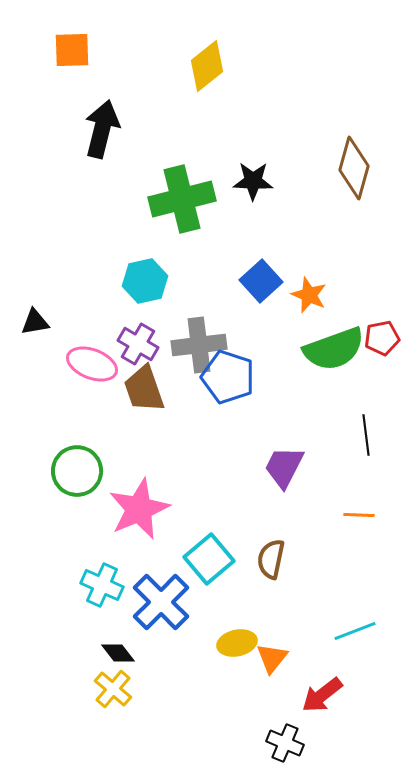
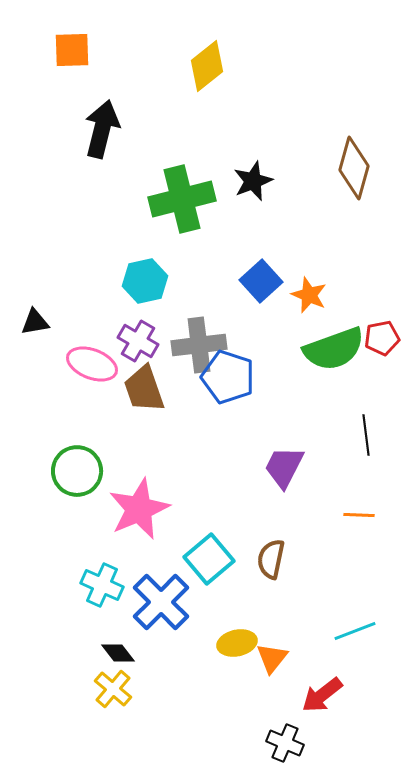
black star: rotated 24 degrees counterclockwise
purple cross: moved 3 px up
